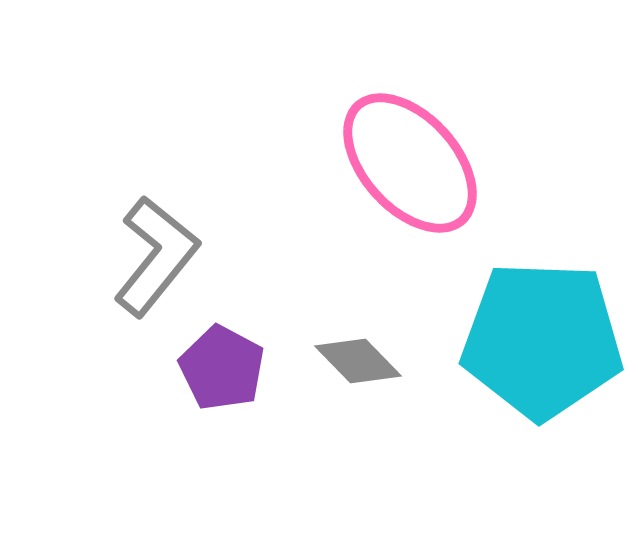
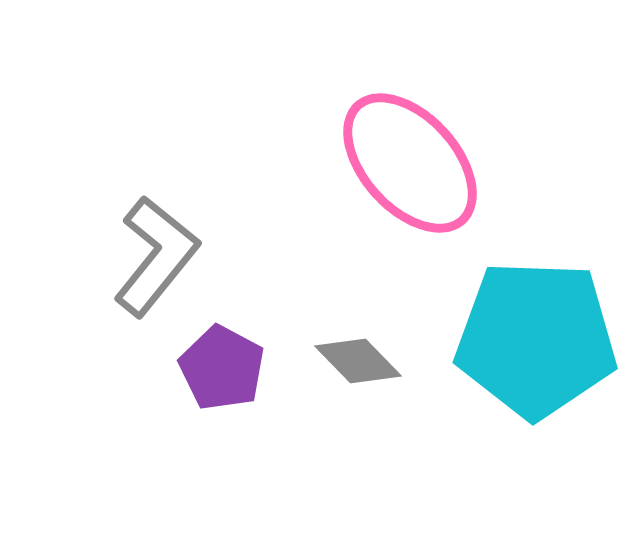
cyan pentagon: moved 6 px left, 1 px up
